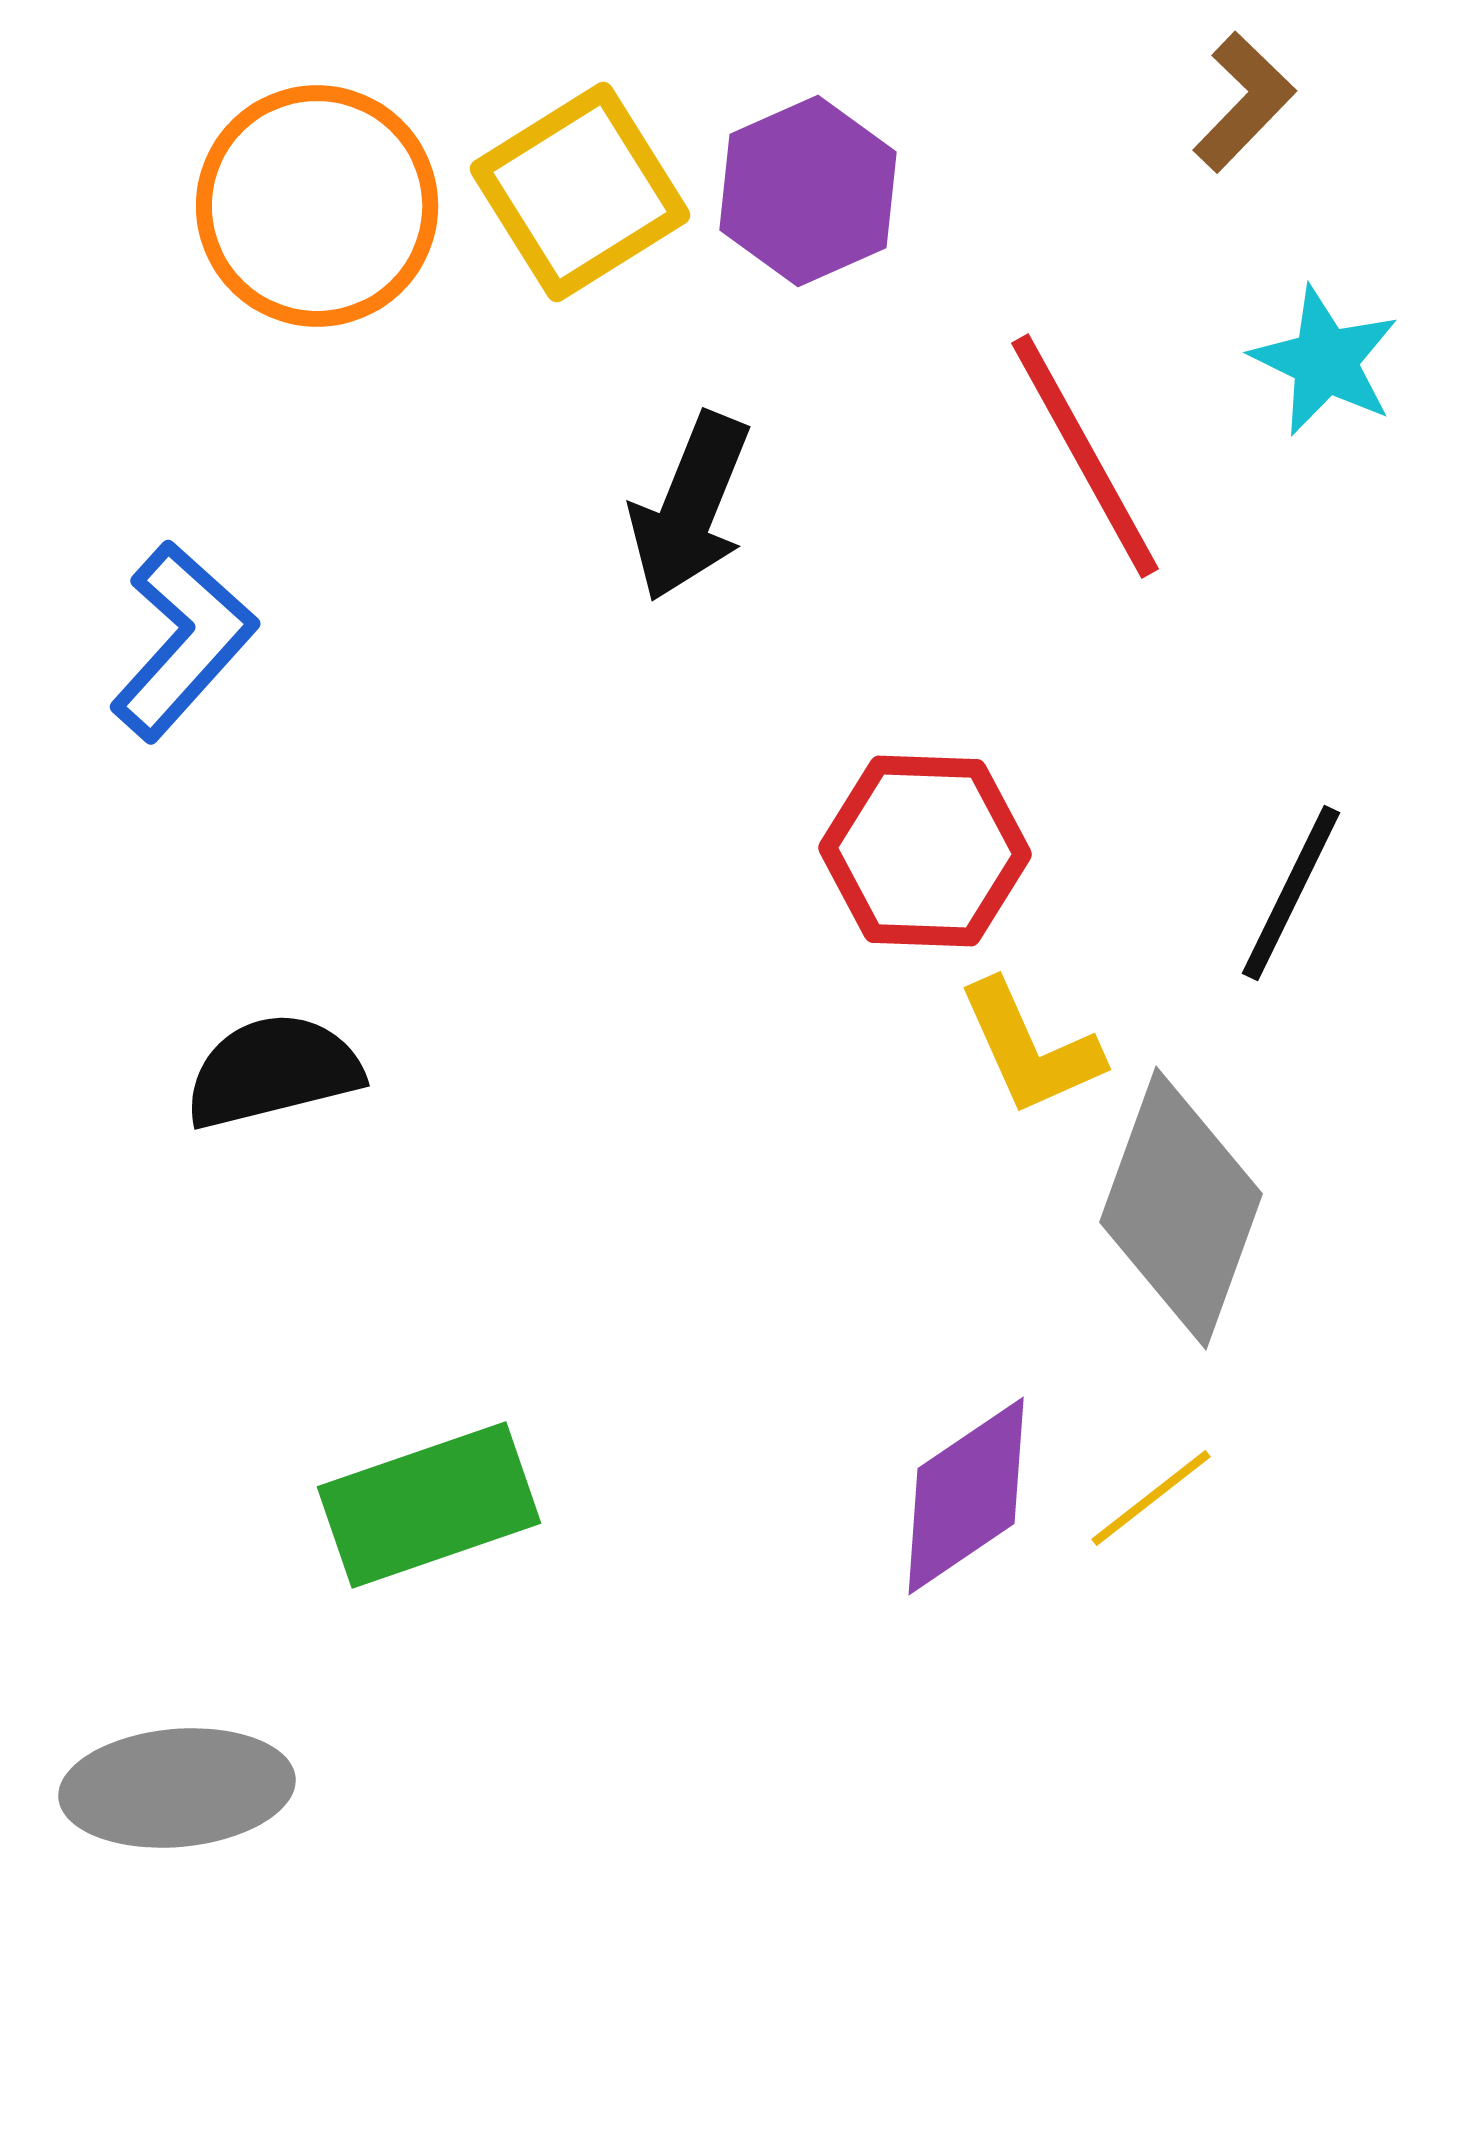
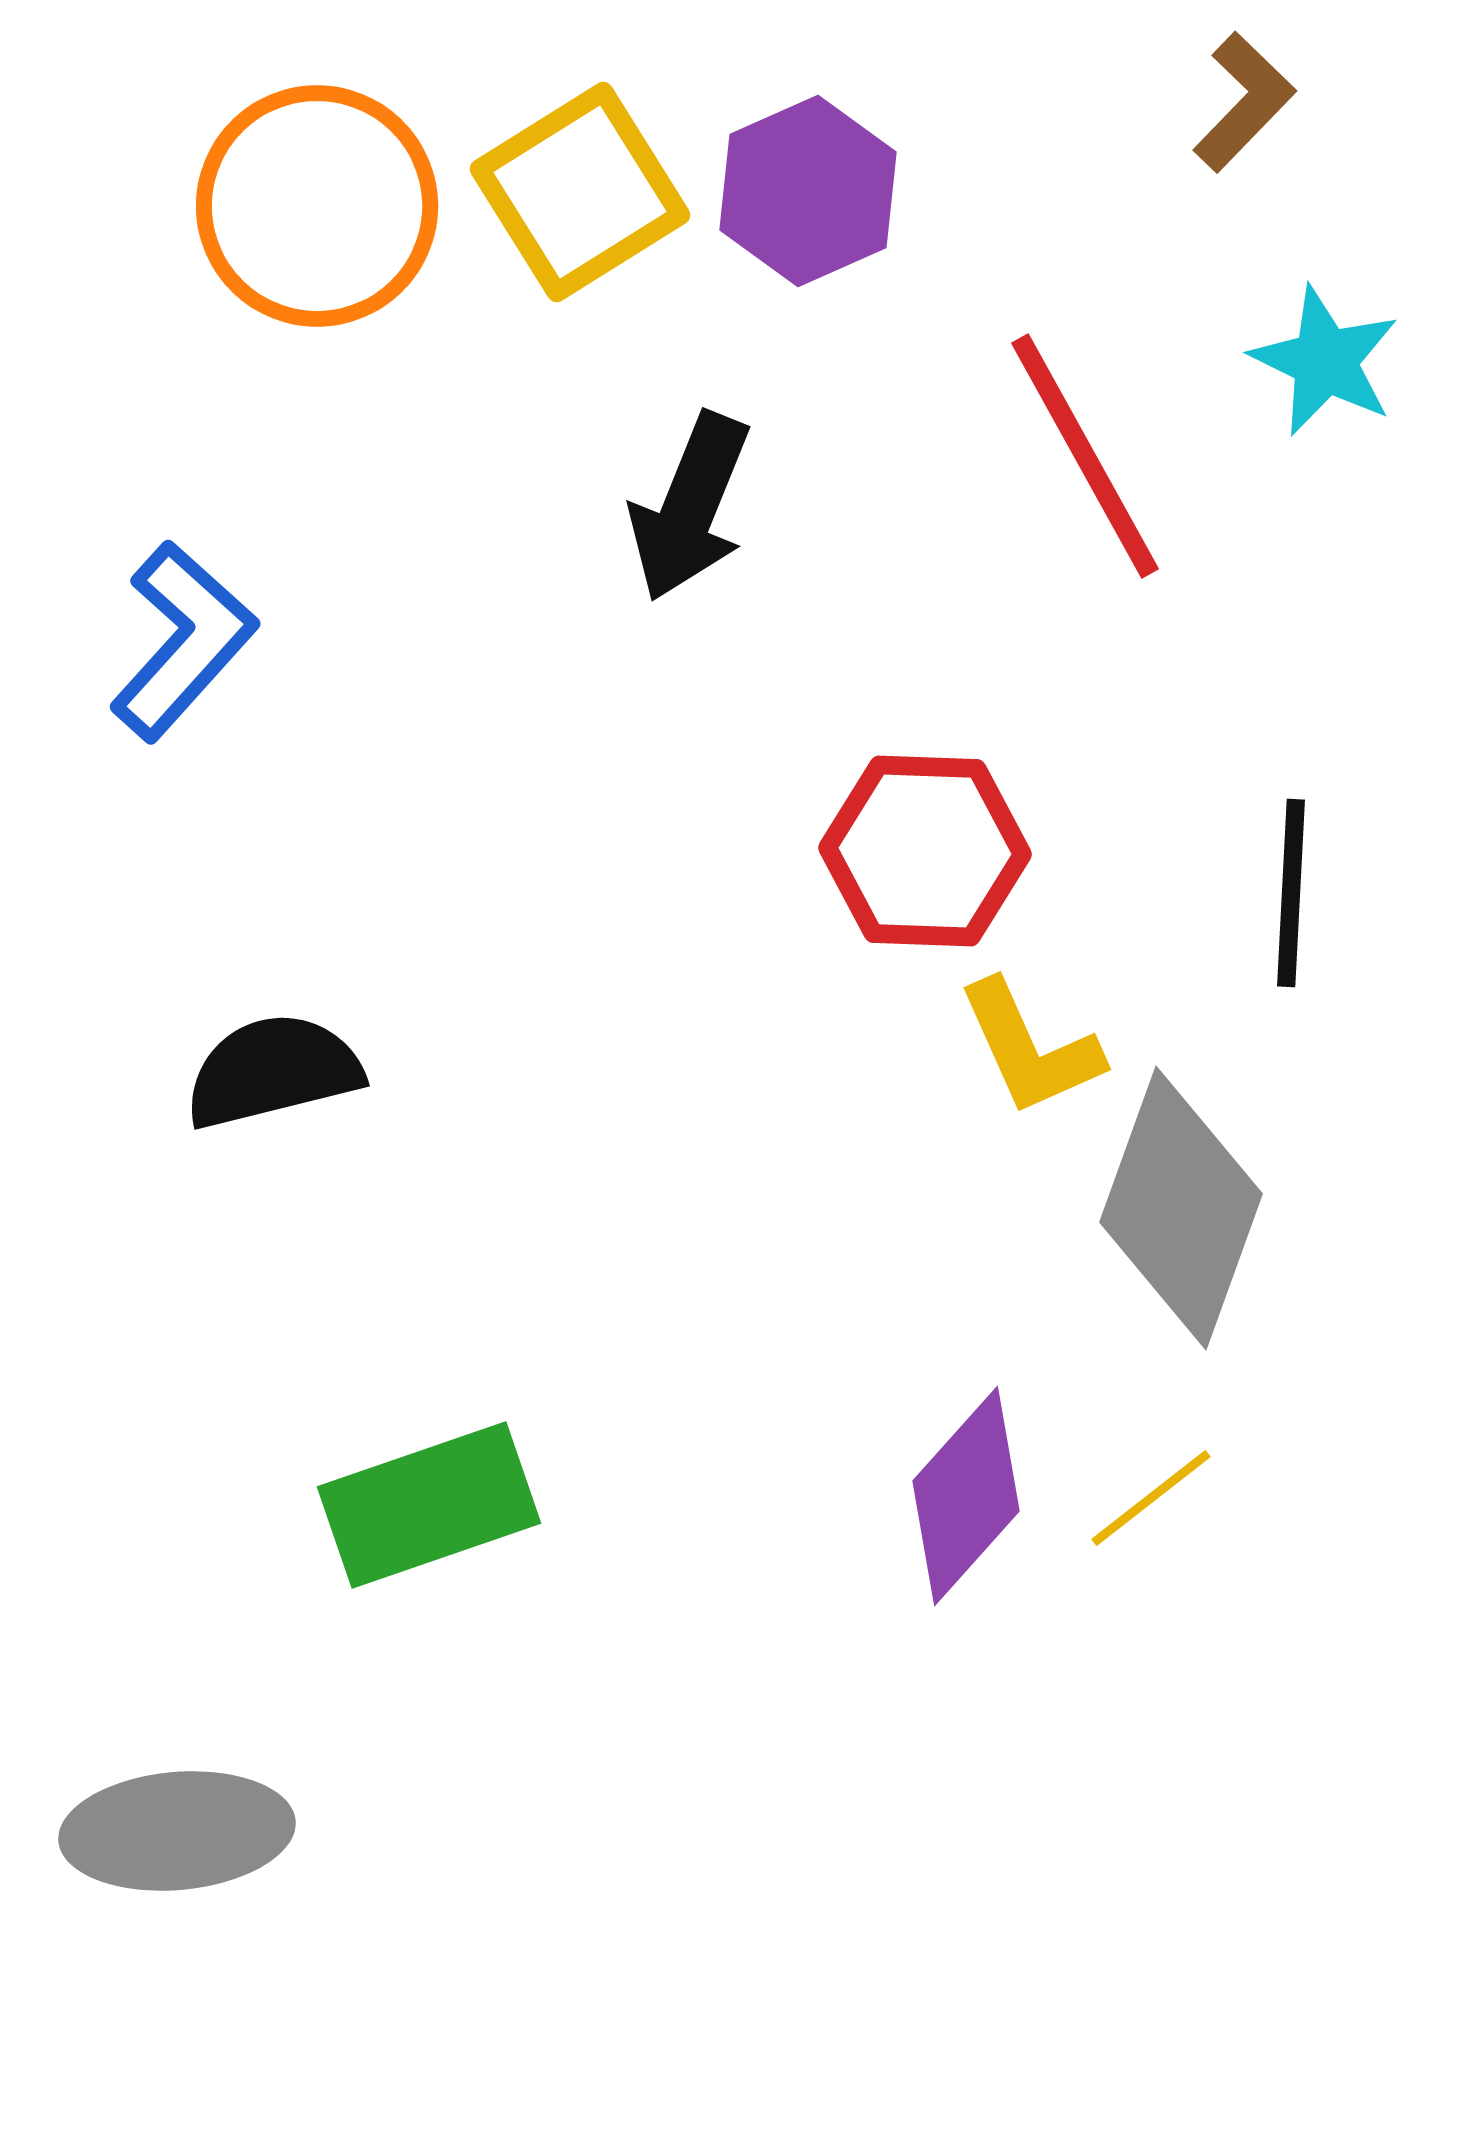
black line: rotated 23 degrees counterclockwise
purple diamond: rotated 14 degrees counterclockwise
gray ellipse: moved 43 px down
